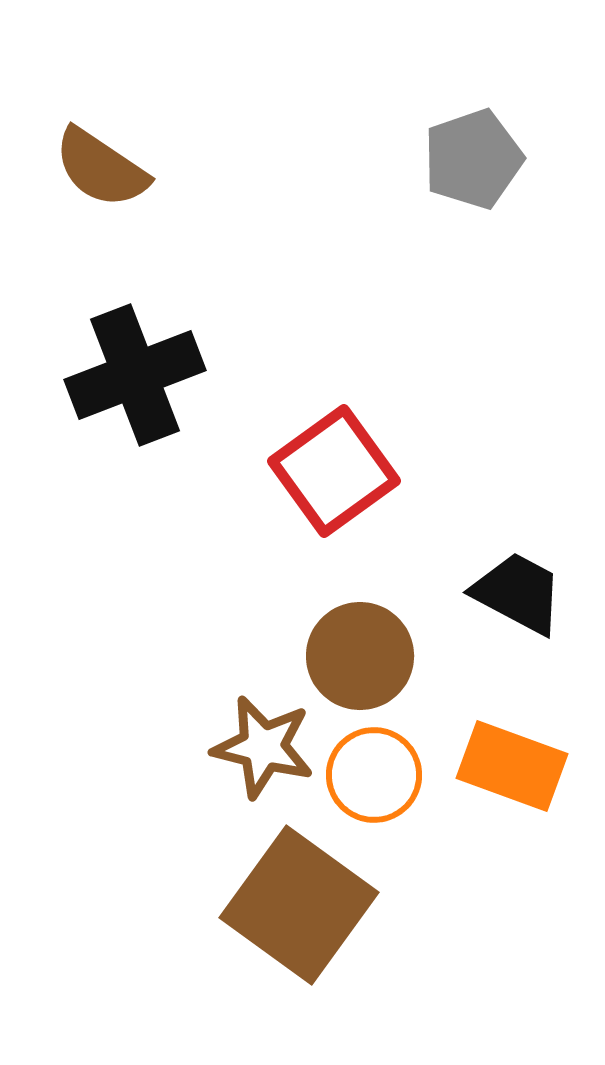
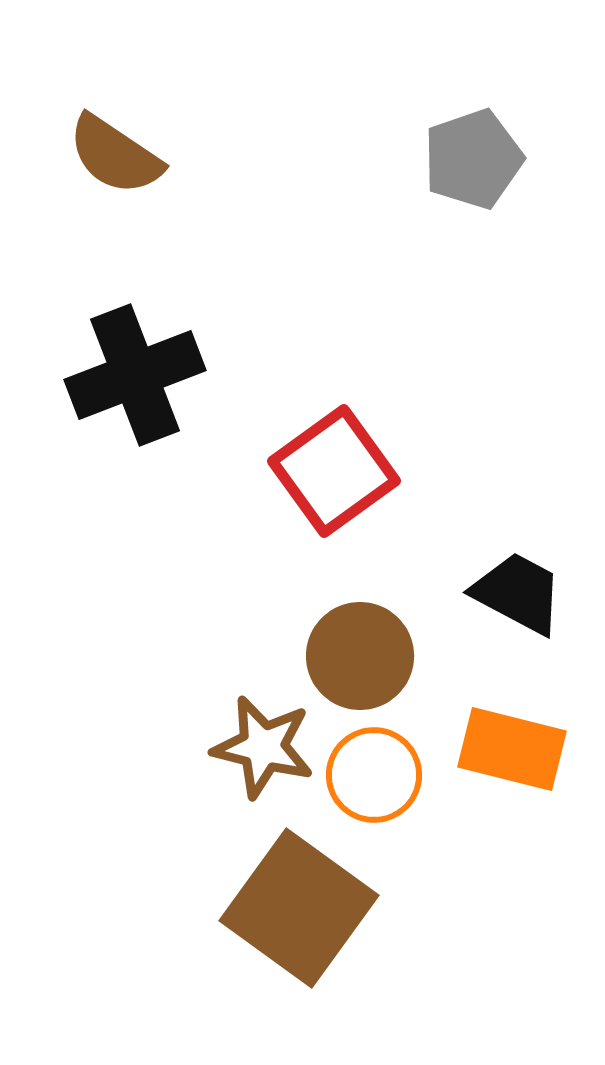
brown semicircle: moved 14 px right, 13 px up
orange rectangle: moved 17 px up; rotated 6 degrees counterclockwise
brown square: moved 3 px down
